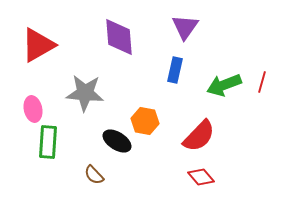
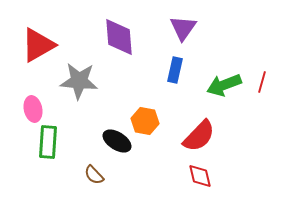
purple triangle: moved 2 px left, 1 px down
gray star: moved 6 px left, 12 px up
red diamond: moved 1 px left, 1 px up; rotated 28 degrees clockwise
